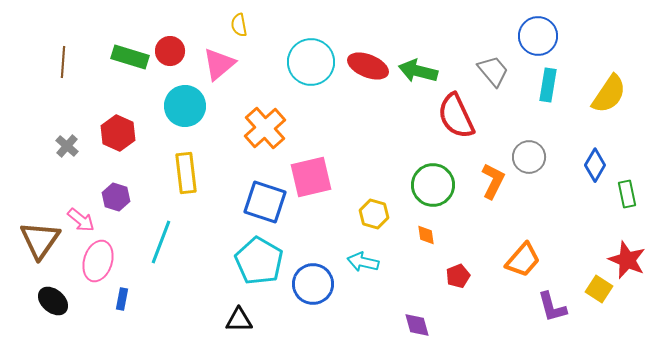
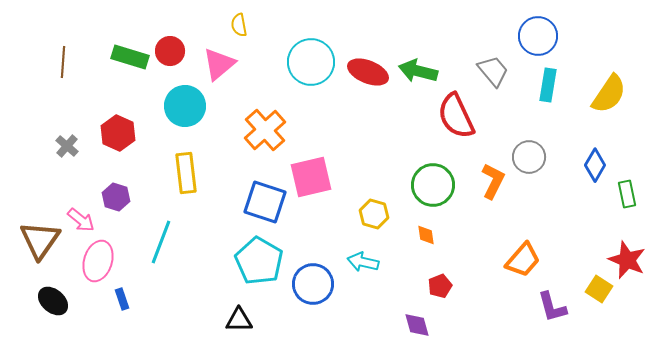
red ellipse at (368, 66): moved 6 px down
orange cross at (265, 128): moved 2 px down
red pentagon at (458, 276): moved 18 px left, 10 px down
blue rectangle at (122, 299): rotated 30 degrees counterclockwise
